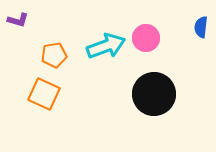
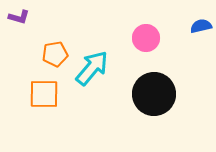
purple L-shape: moved 1 px right, 3 px up
blue semicircle: moved 1 px up; rotated 70 degrees clockwise
cyan arrow: moved 14 px left, 22 px down; rotated 30 degrees counterclockwise
orange pentagon: moved 1 px right, 1 px up
orange square: rotated 24 degrees counterclockwise
